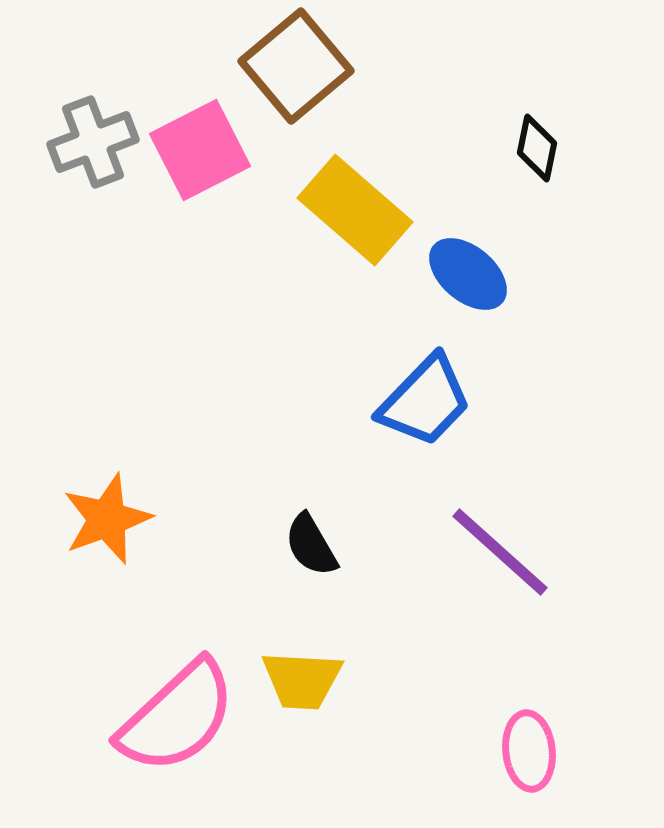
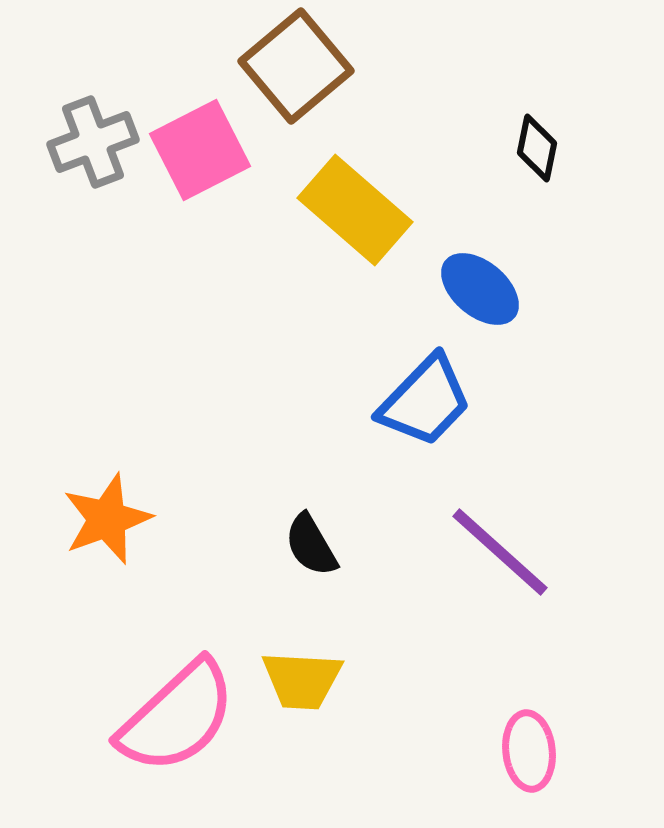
blue ellipse: moved 12 px right, 15 px down
